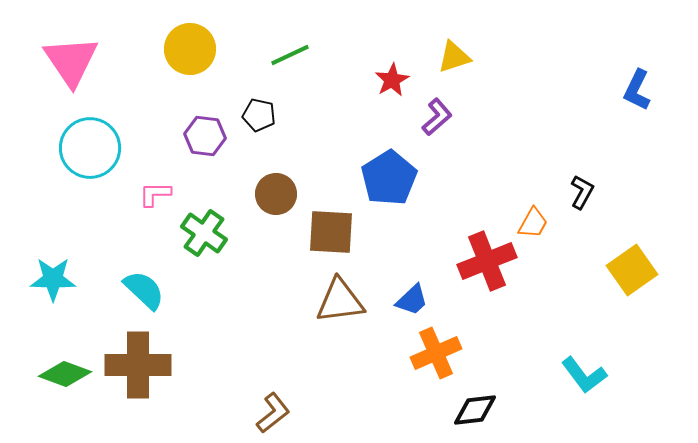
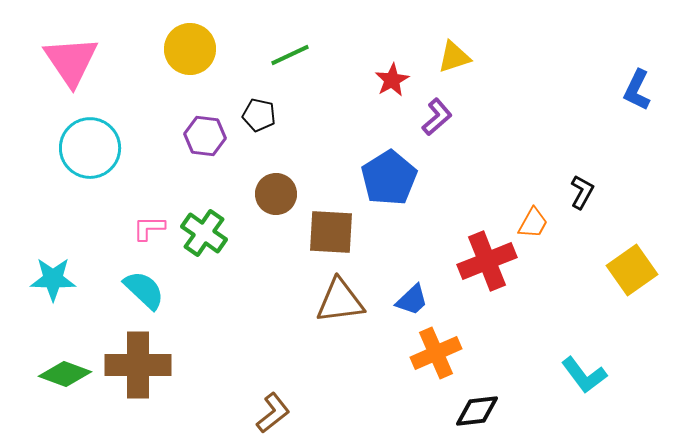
pink L-shape: moved 6 px left, 34 px down
black diamond: moved 2 px right, 1 px down
